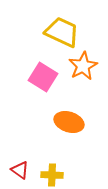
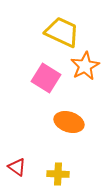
orange star: moved 2 px right
pink square: moved 3 px right, 1 px down
red triangle: moved 3 px left, 3 px up
yellow cross: moved 6 px right, 1 px up
